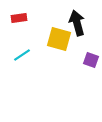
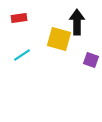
black arrow: moved 1 px up; rotated 15 degrees clockwise
